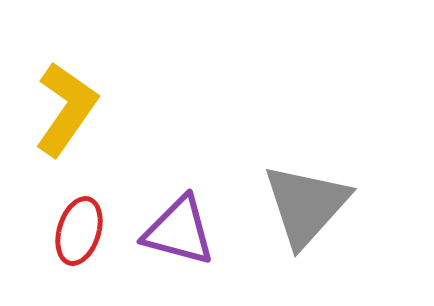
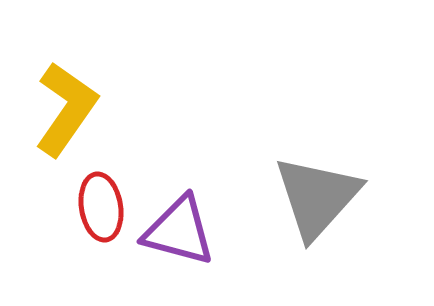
gray triangle: moved 11 px right, 8 px up
red ellipse: moved 22 px right, 24 px up; rotated 26 degrees counterclockwise
